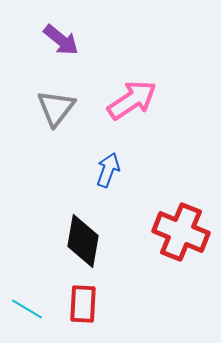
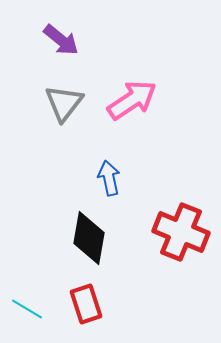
gray triangle: moved 8 px right, 5 px up
blue arrow: moved 1 px right, 8 px down; rotated 32 degrees counterclockwise
black diamond: moved 6 px right, 3 px up
red rectangle: moved 3 px right; rotated 21 degrees counterclockwise
